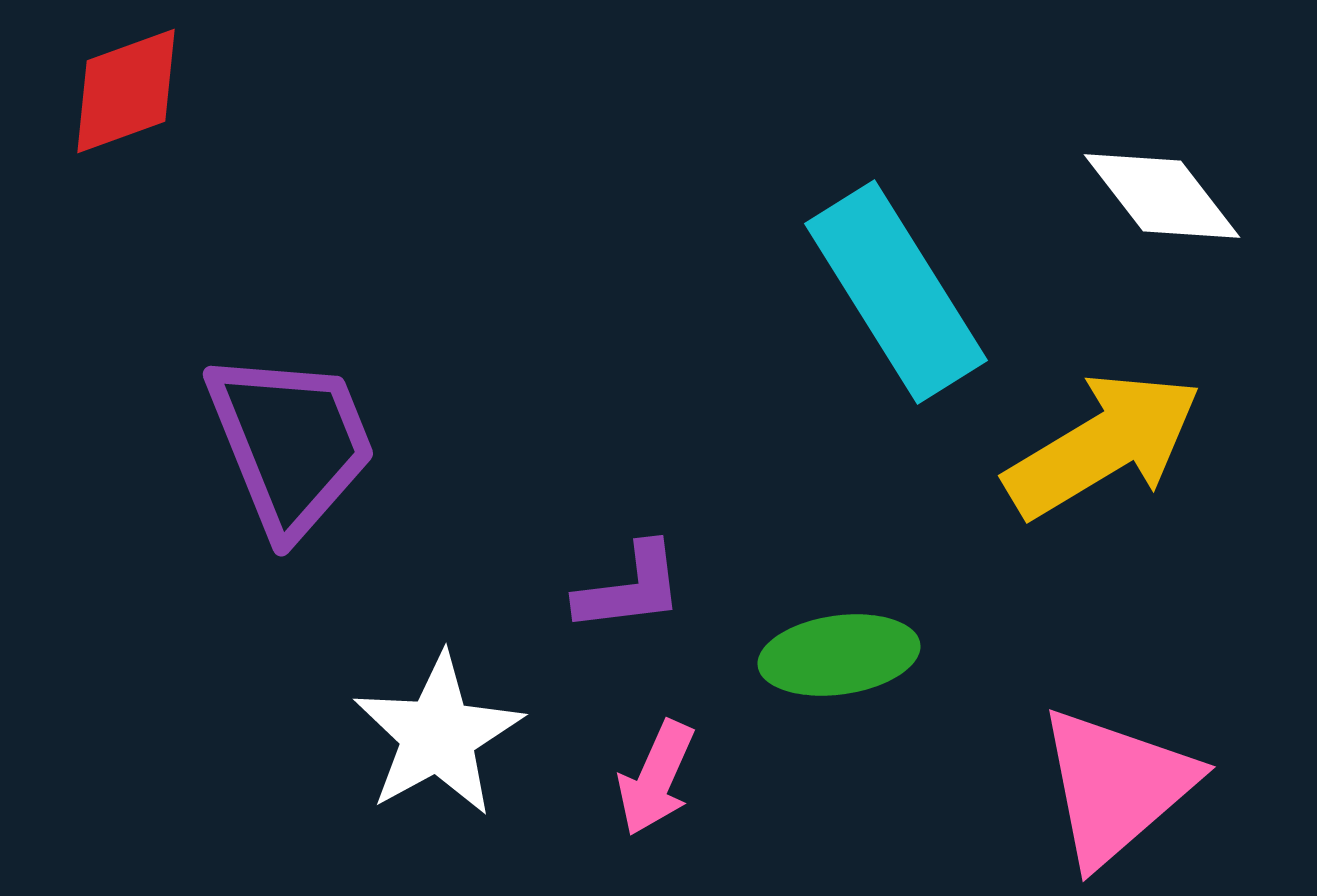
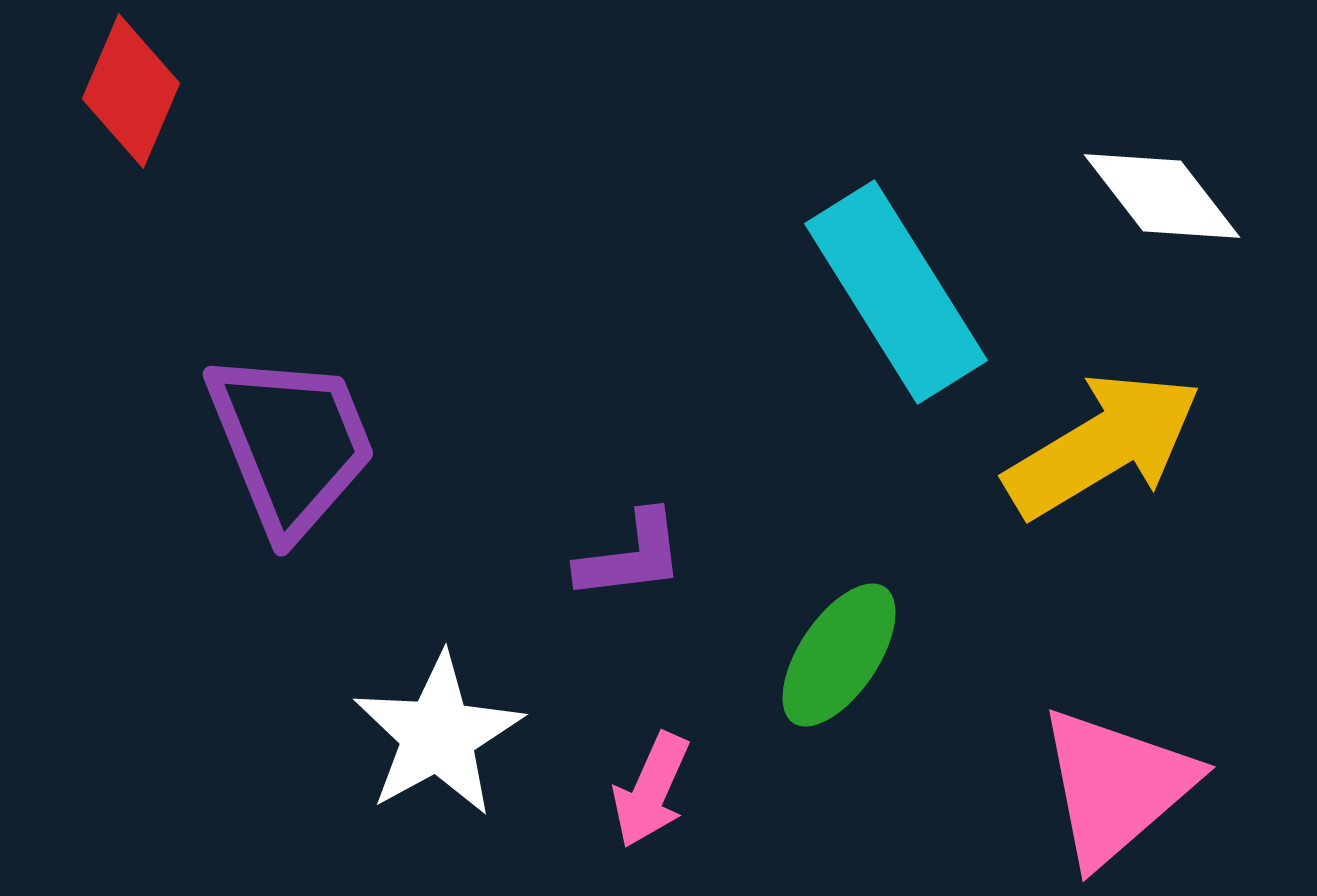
red diamond: moved 5 px right; rotated 47 degrees counterclockwise
purple L-shape: moved 1 px right, 32 px up
green ellipse: rotated 48 degrees counterclockwise
pink arrow: moved 5 px left, 12 px down
